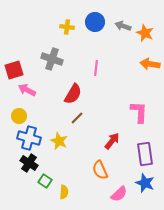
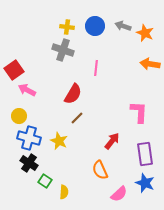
blue circle: moved 4 px down
gray cross: moved 11 px right, 9 px up
red square: rotated 18 degrees counterclockwise
